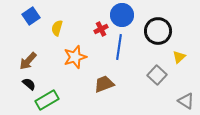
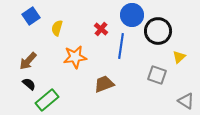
blue circle: moved 10 px right
red cross: rotated 24 degrees counterclockwise
blue line: moved 2 px right, 1 px up
orange star: rotated 10 degrees clockwise
gray square: rotated 24 degrees counterclockwise
green rectangle: rotated 10 degrees counterclockwise
